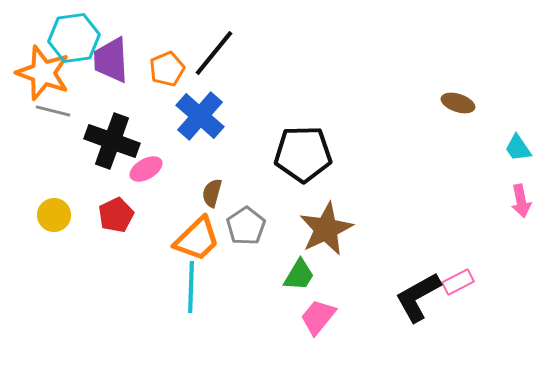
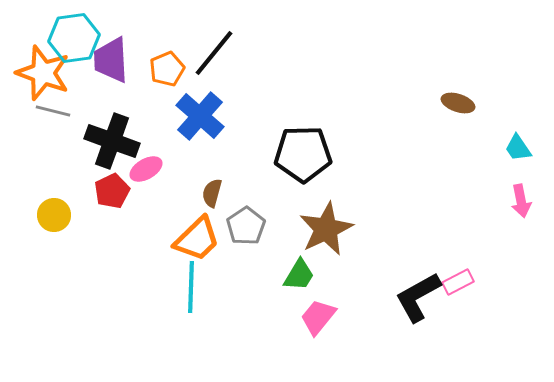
red pentagon: moved 4 px left, 24 px up
